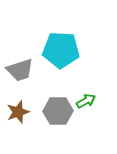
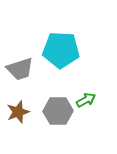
gray trapezoid: moved 1 px up
green arrow: moved 1 px up
